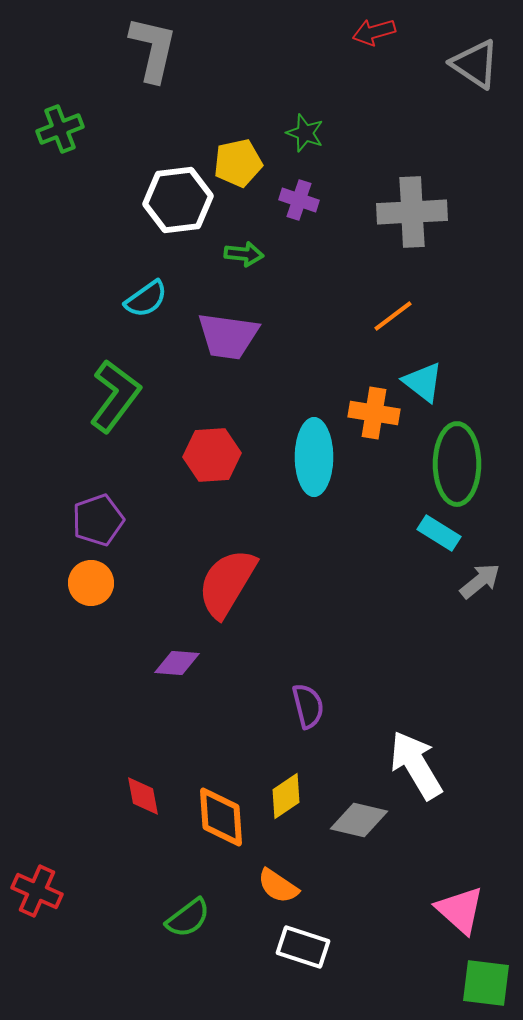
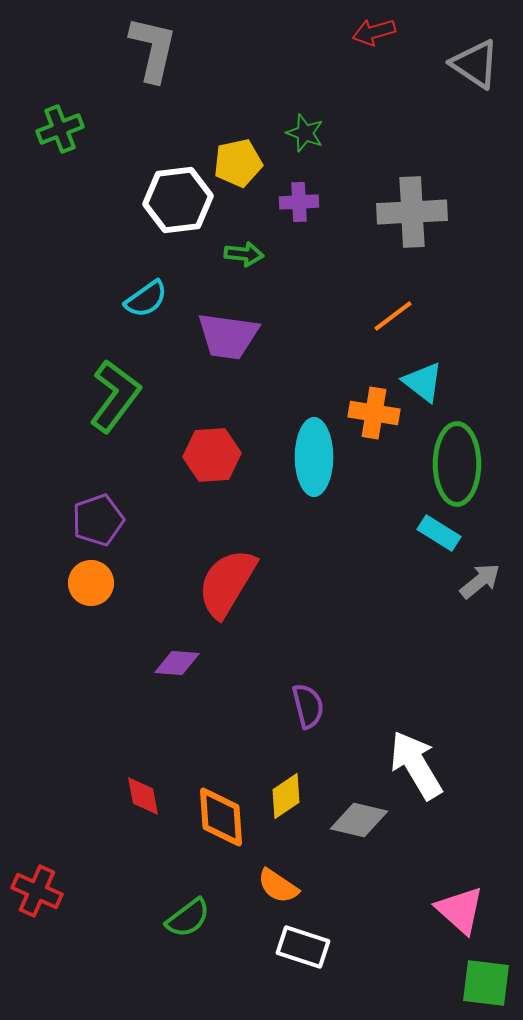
purple cross: moved 2 px down; rotated 21 degrees counterclockwise
